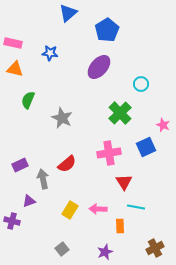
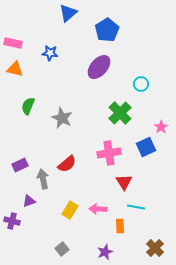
green semicircle: moved 6 px down
pink star: moved 2 px left, 2 px down; rotated 16 degrees clockwise
brown cross: rotated 18 degrees counterclockwise
